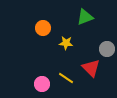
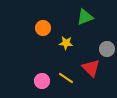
pink circle: moved 3 px up
